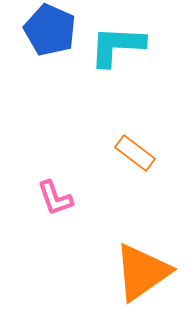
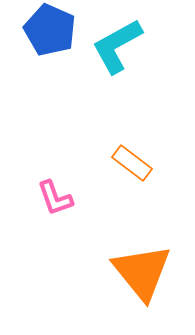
cyan L-shape: rotated 32 degrees counterclockwise
orange rectangle: moved 3 px left, 10 px down
orange triangle: rotated 34 degrees counterclockwise
